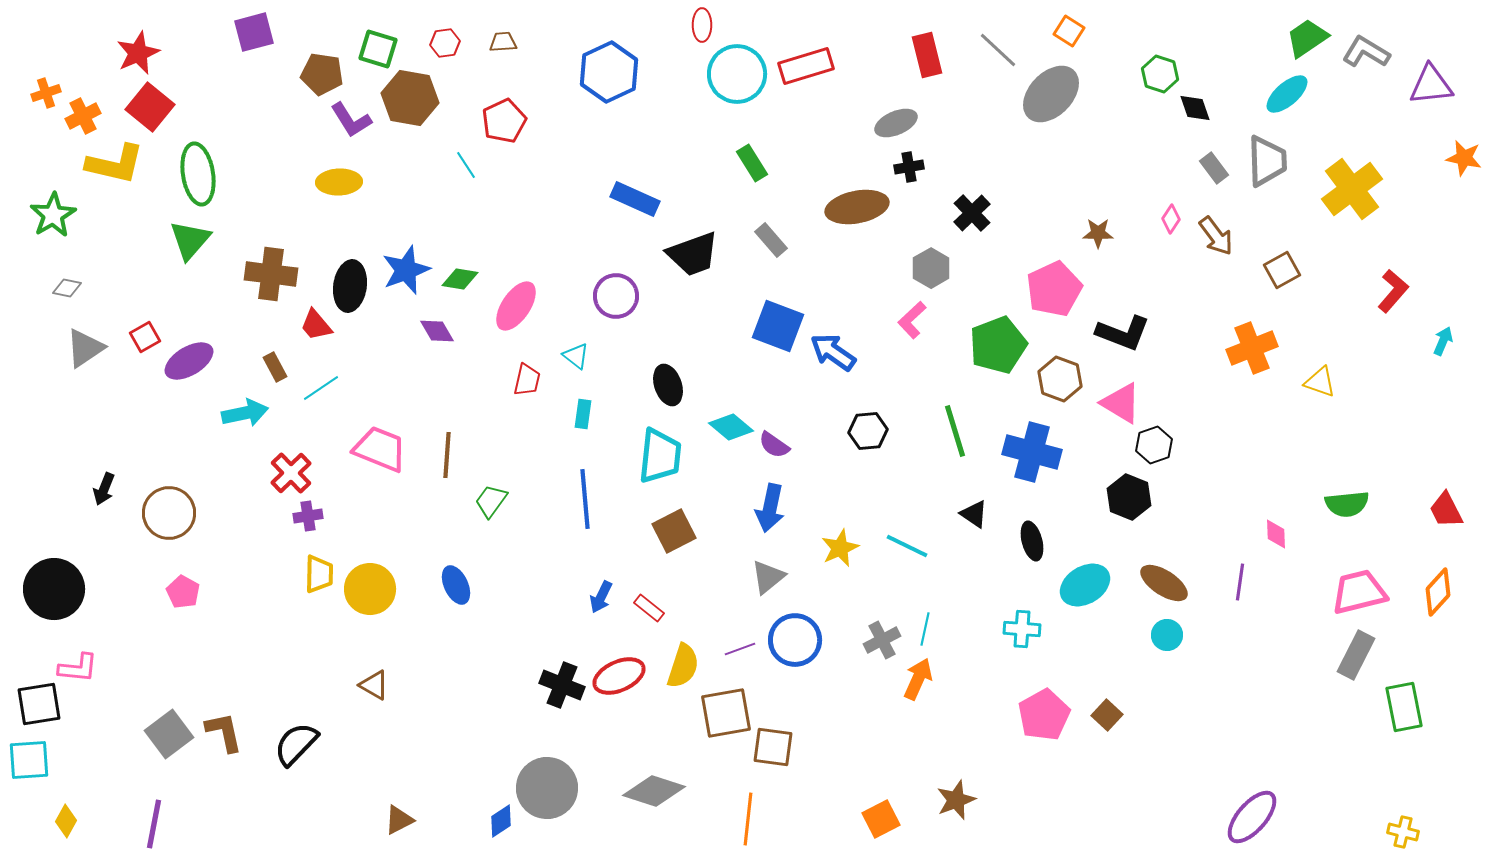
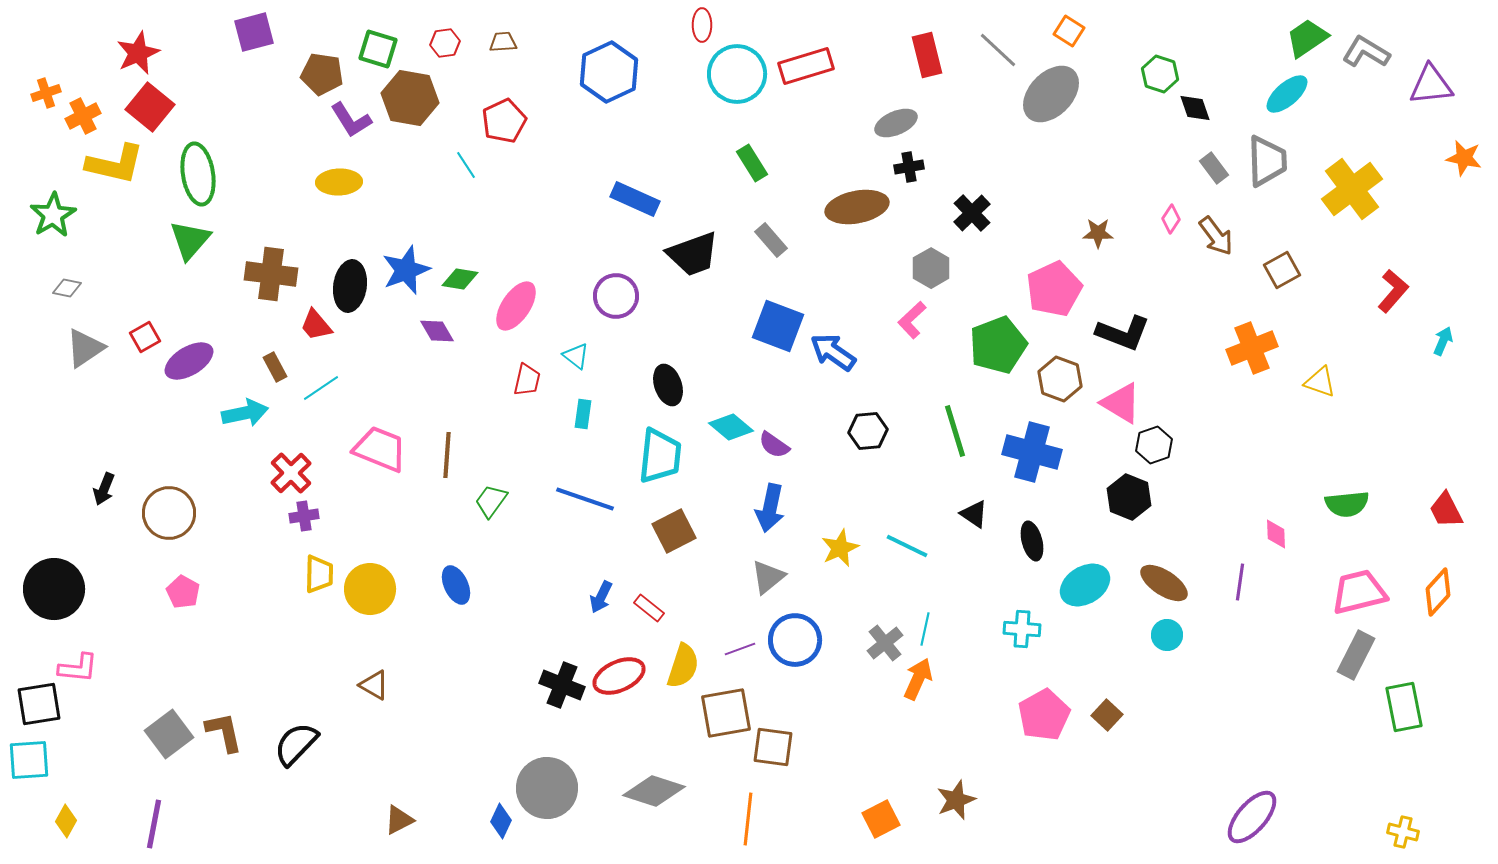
blue line at (585, 499): rotated 66 degrees counterclockwise
purple cross at (308, 516): moved 4 px left
gray cross at (882, 640): moved 3 px right, 3 px down; rotated 12 degrees counterclockwise
blue diamond at (501, 821): rotated 32 degrees counterclockwise
